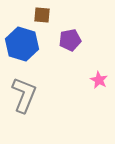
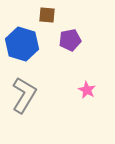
brown square: moved 5 px right
pink star: moved 12 px left, 10 px down
gray L-shape: rotated 9 degrees clockwise
